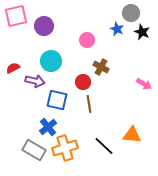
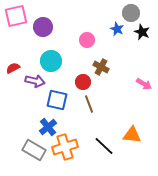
purple circle: moved 1 px left, 1 px down
brown line: rotated 12 degrees counterclockwise
orange cross: moved 1 px up
